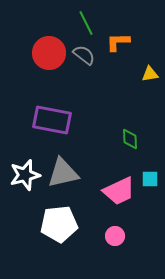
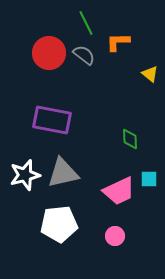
yellow triangle: rotated 48 degrees clockwise
cyan square: moved 1 px left
